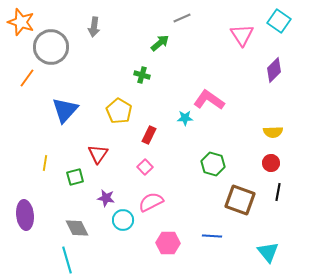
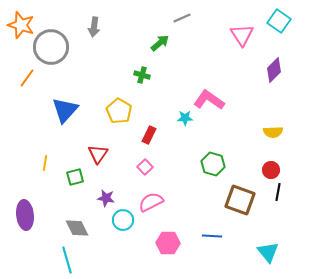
orange star: moved 3 px down
red circle: moved 7 px down
